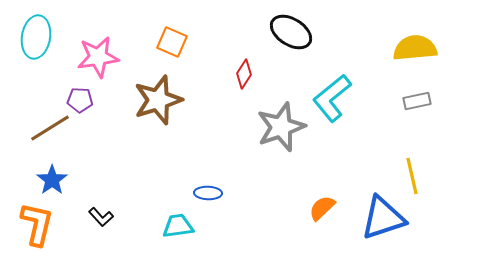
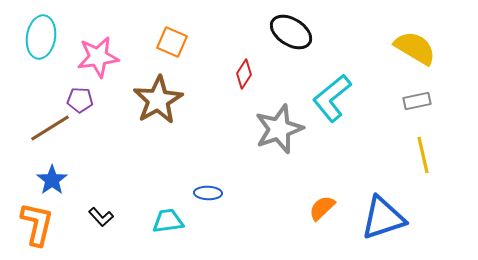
cyan ellipse: moved 5 px right
yellow semicircle: rotated 36 degrees clockwise
brown star: rotated 12 degrees counterclockwise
gray star: moved 2 px left, 2 px down
yellow line: moved 11 px right, 21 px up
cyan trapezoid: moved 10 px left, 5 px up
